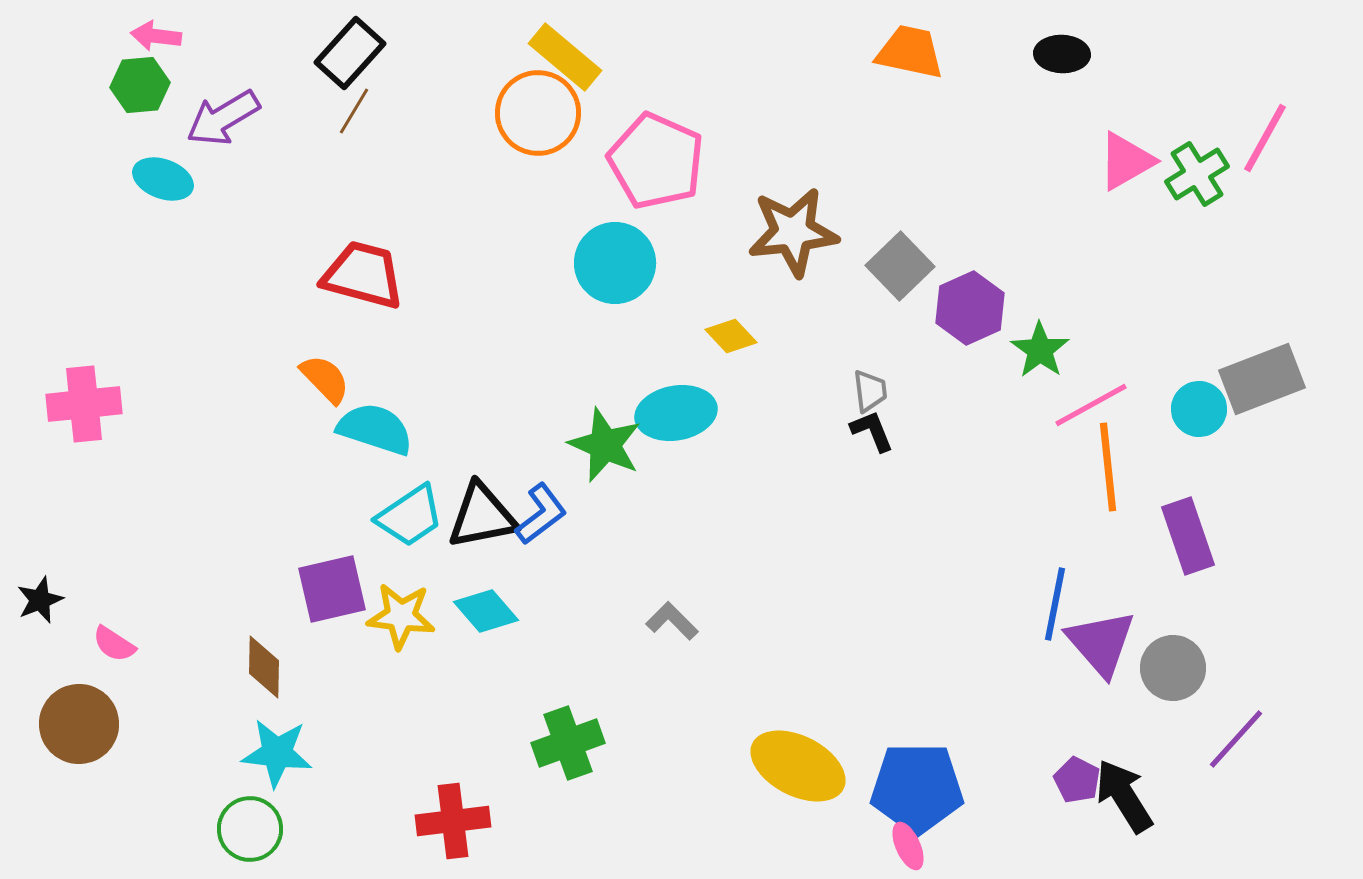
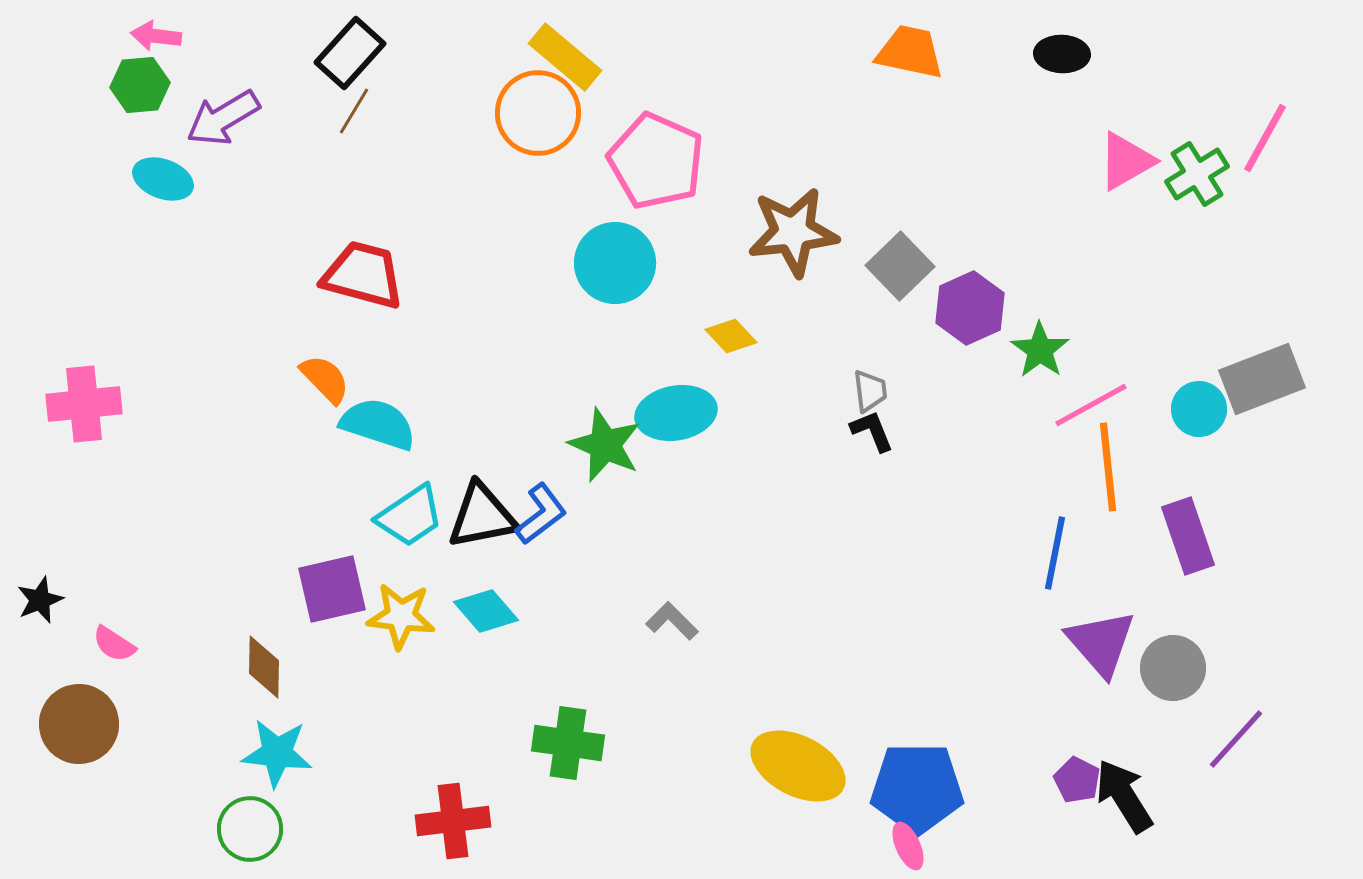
cyan semicircle at (375, 429): moved 3 px right, 5 px up
blue line at (1055, 604): moved 51 px up
green cross at (568, 743): rotated 28 degrees clockwise
